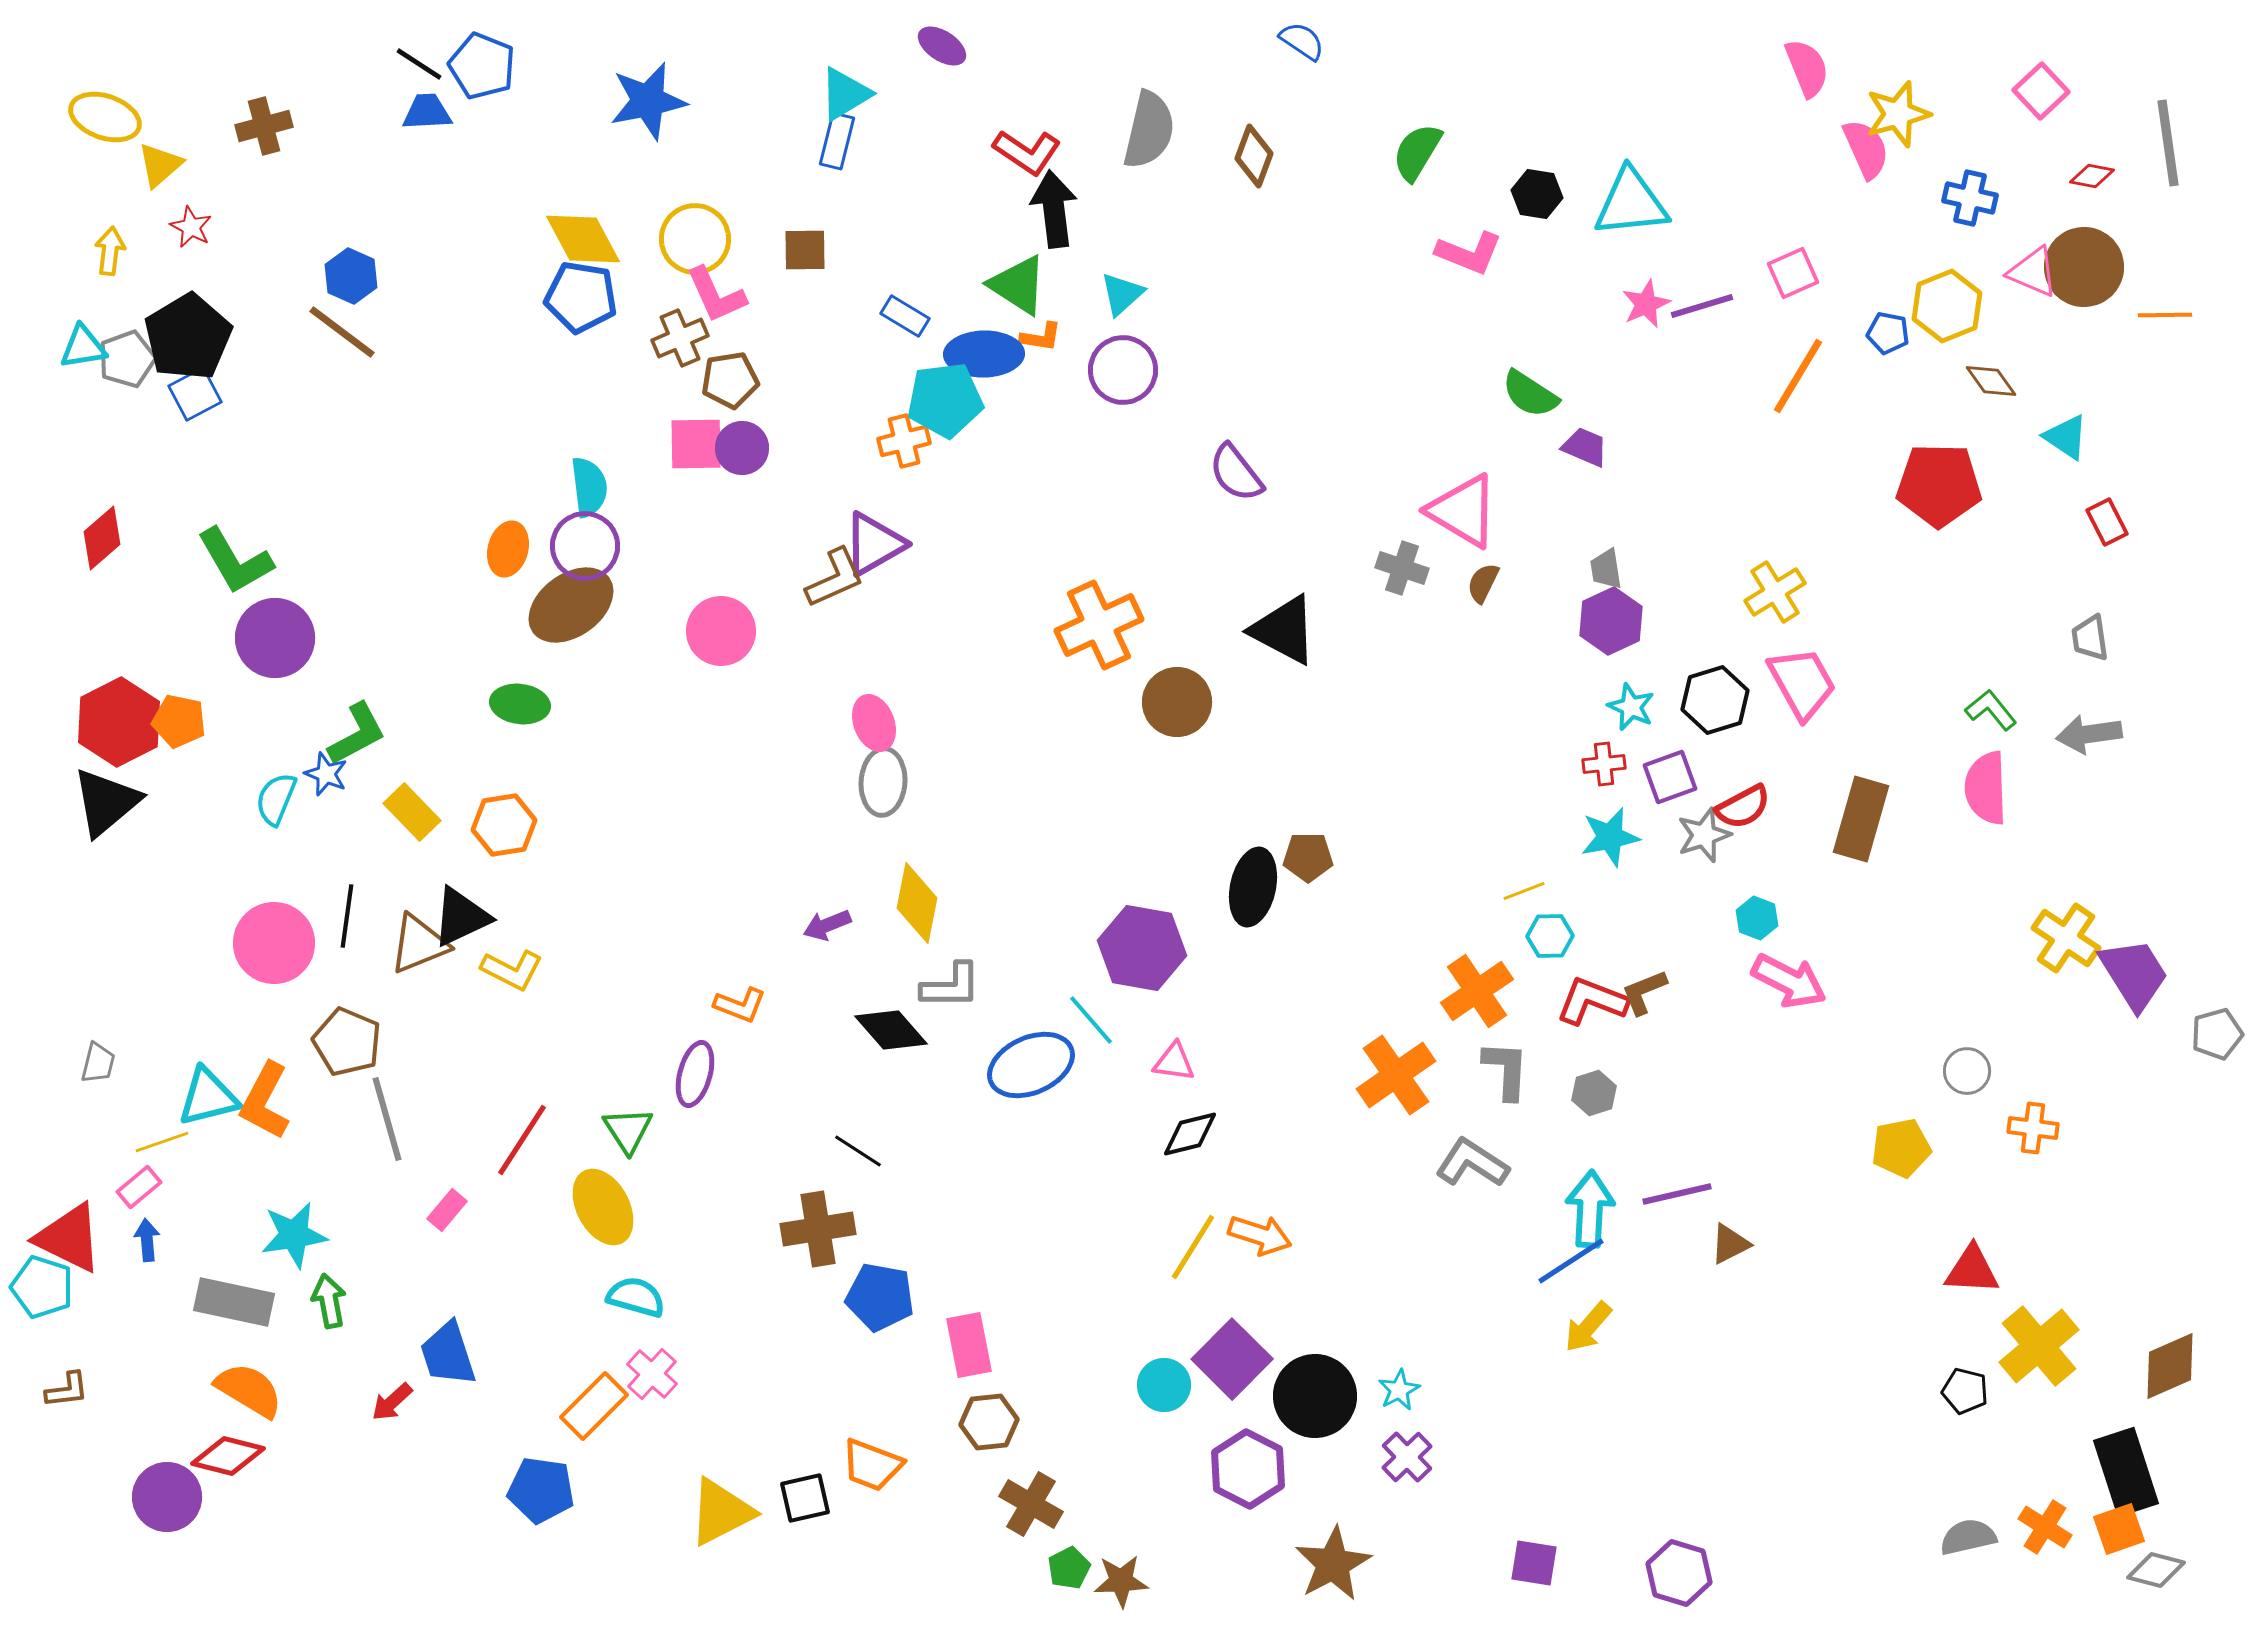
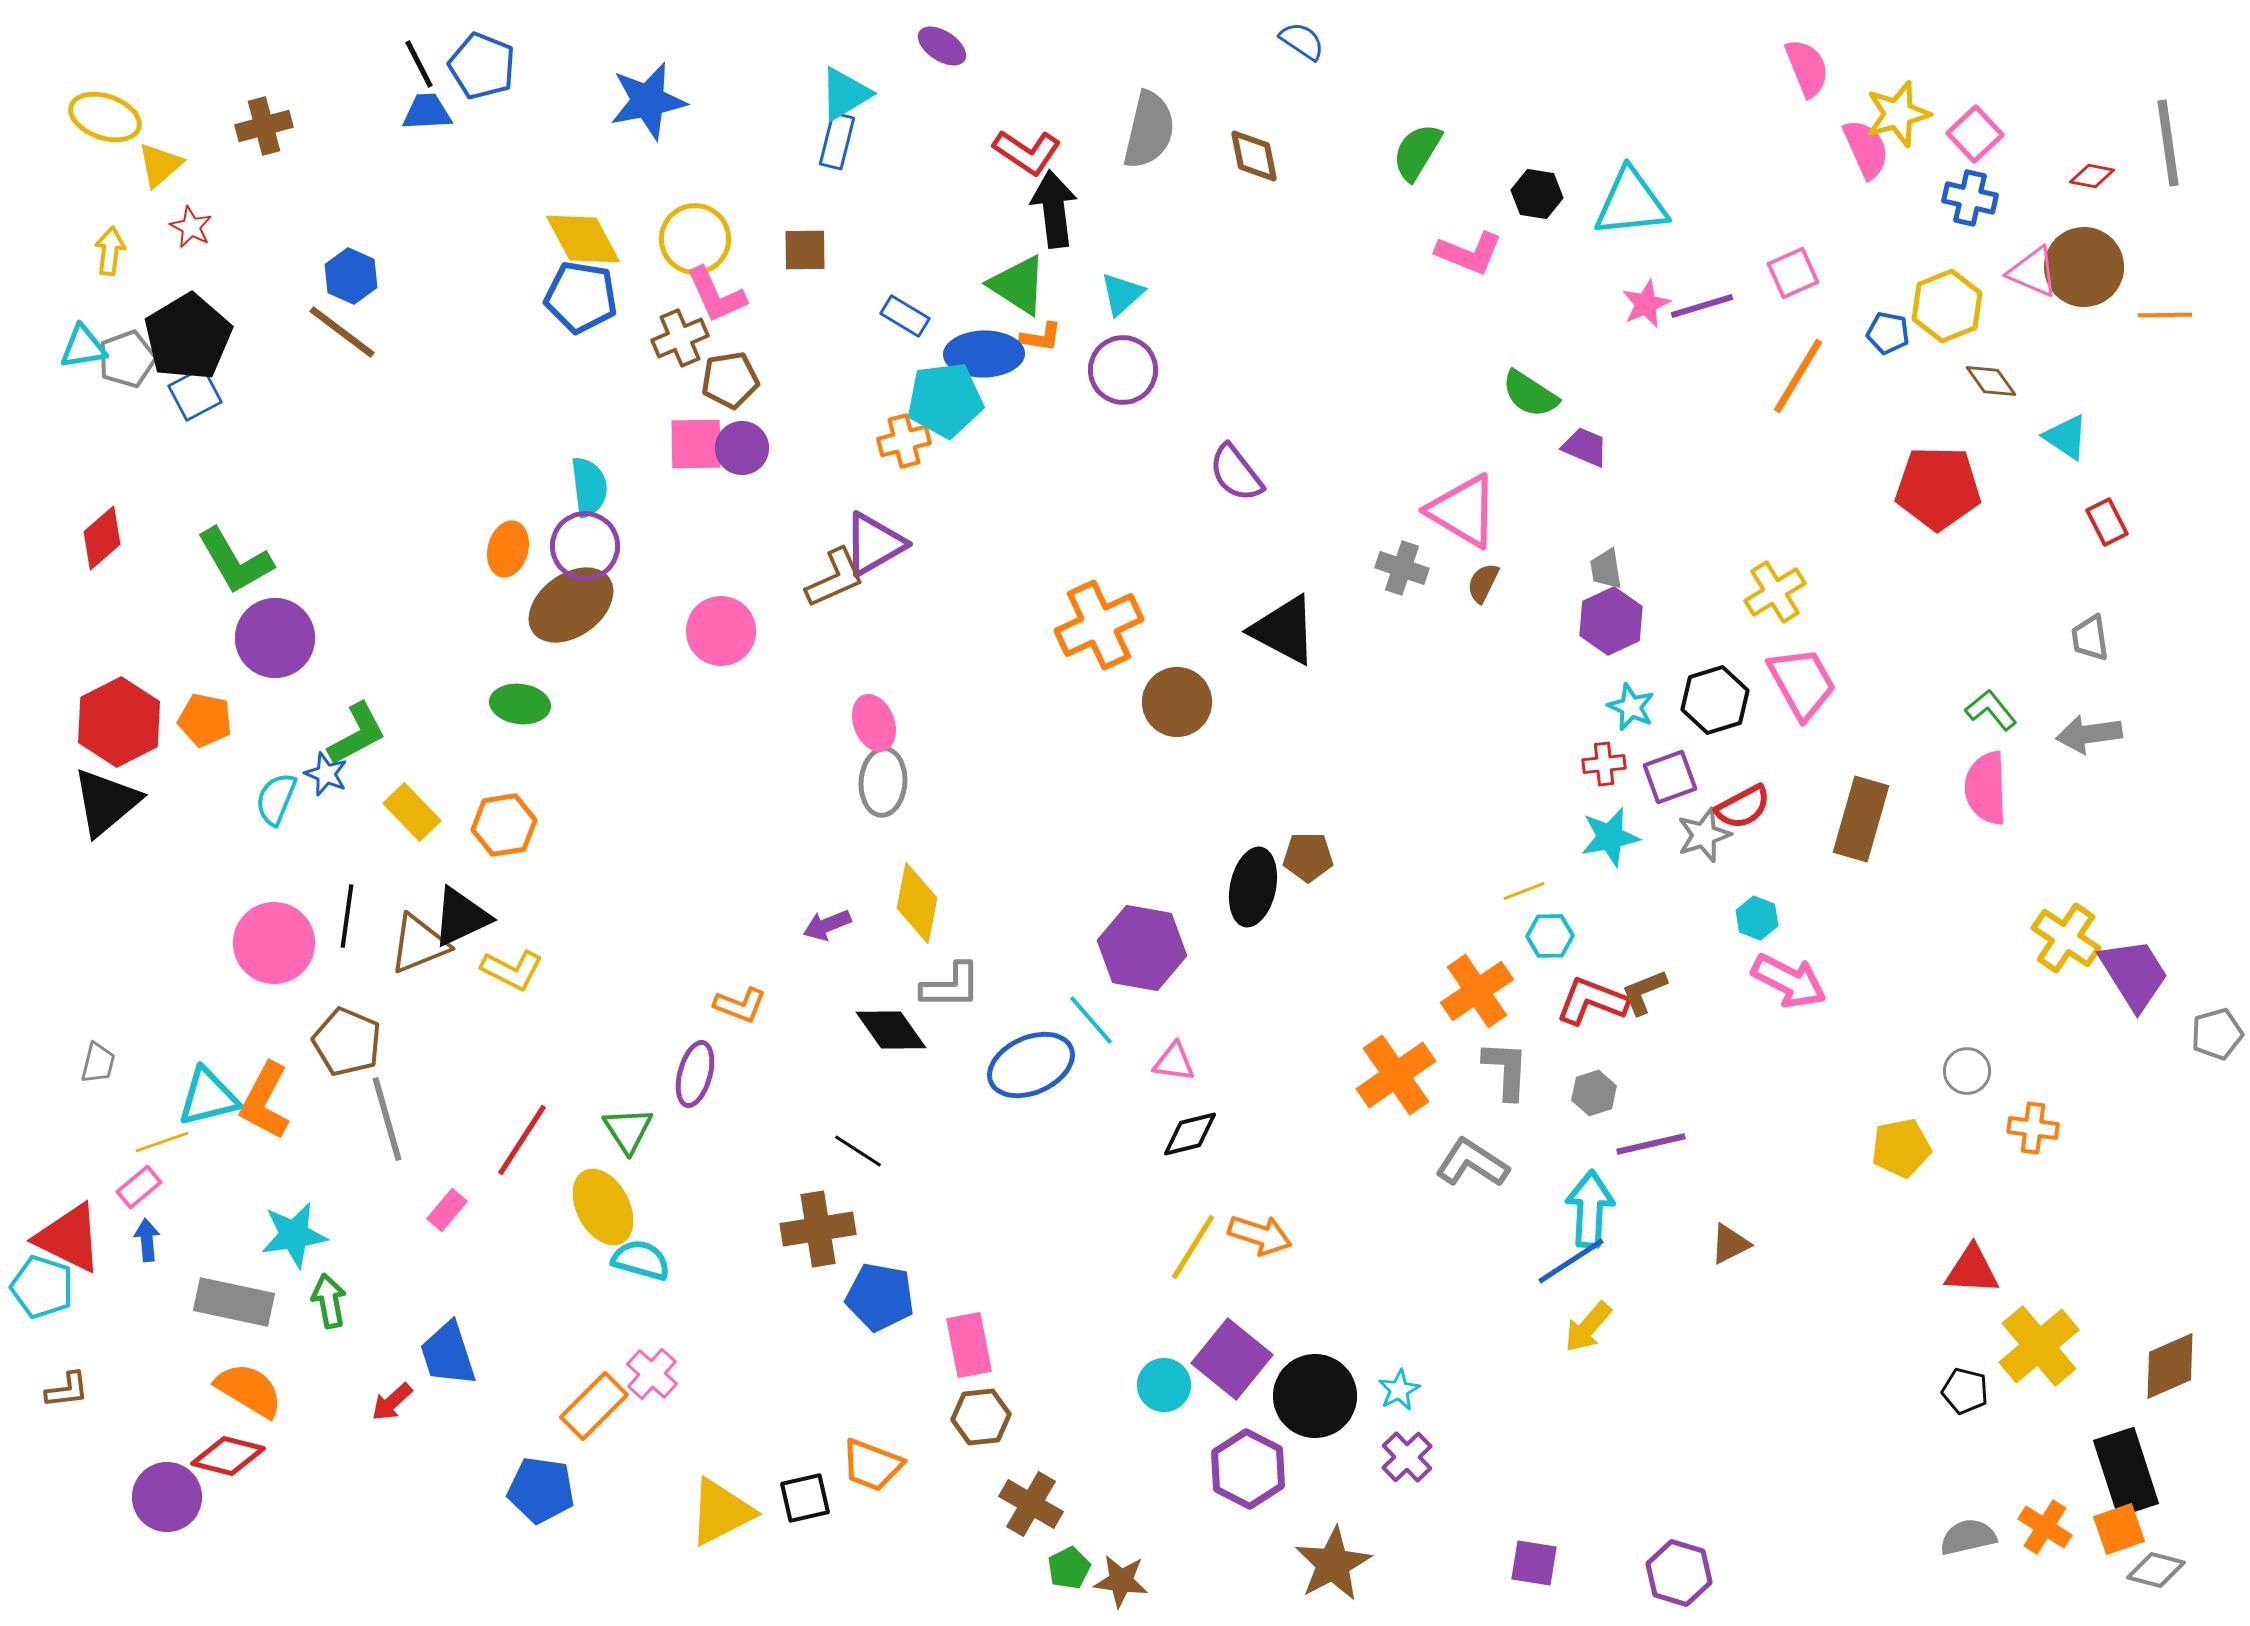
black line at (419, 64): rotated 30 degrees clockwise
pink square at (2041, 91): moved 66 px left, 43 px down
brown diamond at (1254, 156): rotated 32 degrees counterclockwise
red pentagon at (1939, 485): moved 1 px left, 3 px down
orange pentagon at (179, 721): moved 26 px right, 1 px up
black diamond at (891, 1030): rotated 6 degrees clockwise
purple line at (1677, 1194): moved 26 px left, 50 px up
cyan semicircle at (636, 1297): moved 5 px right, 37 px up
purple square at (1232, 1359): rotated 6 degrees counterclockwise
brown hexagon at (989, 1422): moved 8 px left, 5 px up
brown star at (1121, 1581): rotated 10 degrees clockwise
